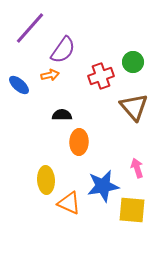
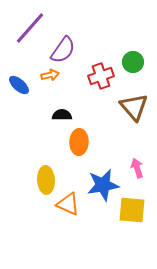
blue star: moved 1 px up
orange triangle: moved 1 px left, 1 px down
